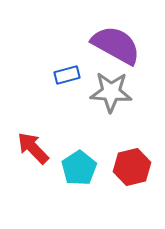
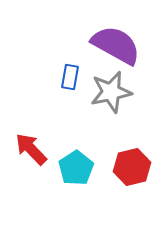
blue rectangle: moved 3 px right, 2 px down; rotated 65 degrees counterclockwise
gray star: rotated 15 degrees counterclockwise
red arrow: moved 2 px left, 1 px down
cyan pentagon: moved 3 px left
